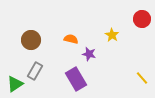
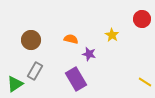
yellow line: moved 3 px right, 4 px down; rotated 16 degrees counterclockwise
